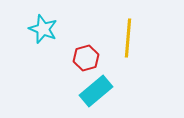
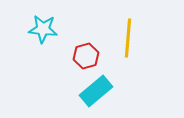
cyan star: rotated 16 degrees counterclockwise
red hexagon: moved 2 px up
